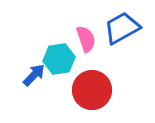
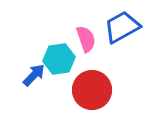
blue trapezoid: moved 1 px up
